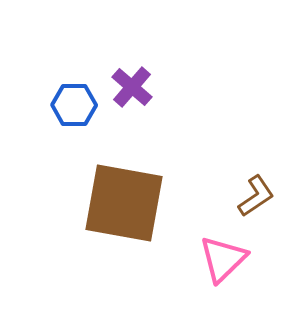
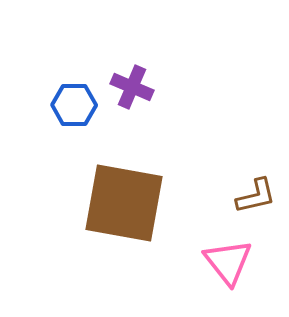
purple cross: rotated 18 degrees counterclockwise
brown L-shape: rotated 21 degrees clockwise
pink triangle: moved 5 px right, 3 px down; rotated 24 degrees counterclockwise
